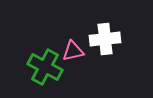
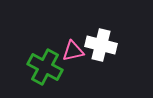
white cross: moved 4 px left, 6 px down; rotated 20 degrees clockwise
